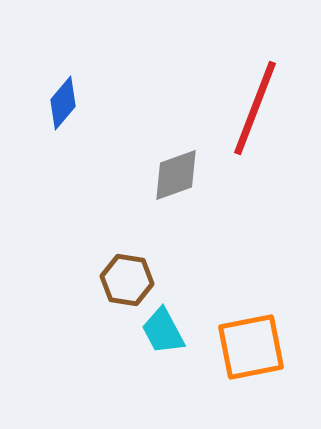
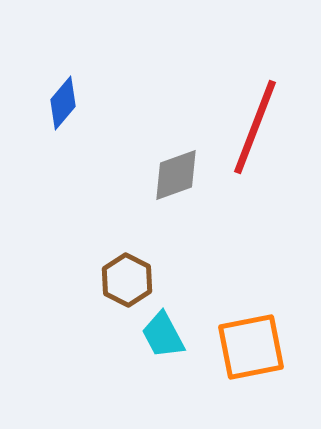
red line: moved 19 px down
brown hexagon: rotated 18 degrees clockwise
cyan trapezoid: moved 4 px down
